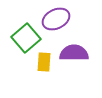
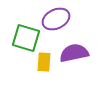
green square: rotated 32 degrees counterclockwise
purple semicircle: rotated 12 degrees counterclockwise
